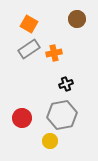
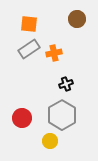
orange square: rotated 24 degrees counterclockwise
gray hexagon: rotated 20 degrees counterclockwise
